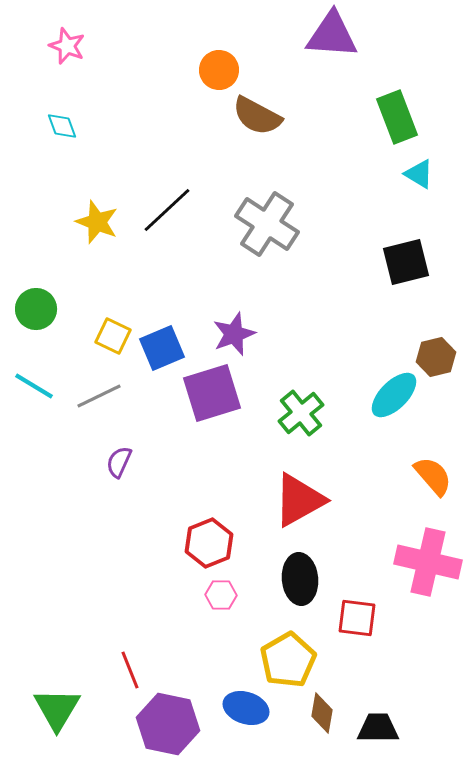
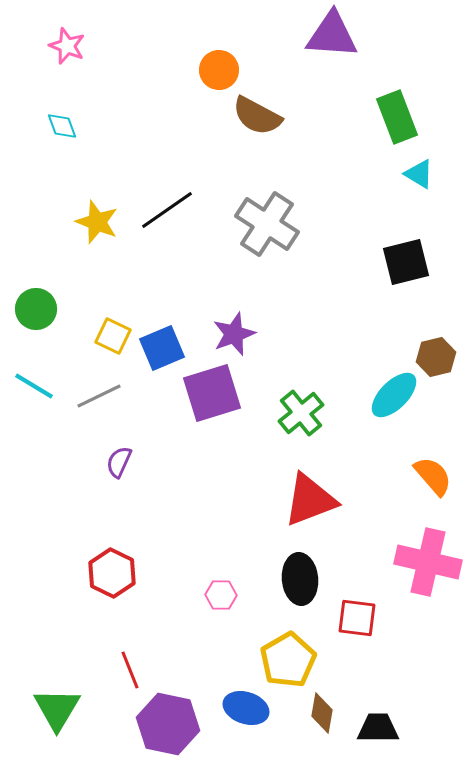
black line: rotated 8 degrees clockwise
red triangle: moved 11 px right; rotated 8 degrees clockwise
red hexagon: moved 97 px left, 30 px down; rotated 12 degrees counterclockwise
